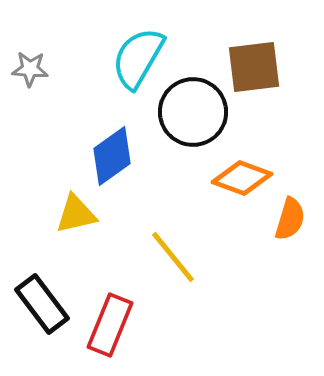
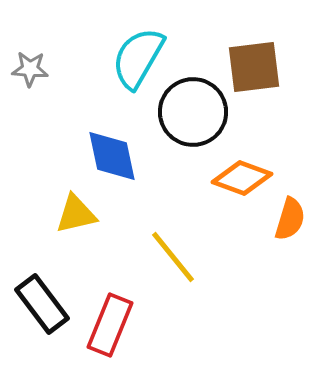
blue diamond: rotated 66 degrees counterclockwise
